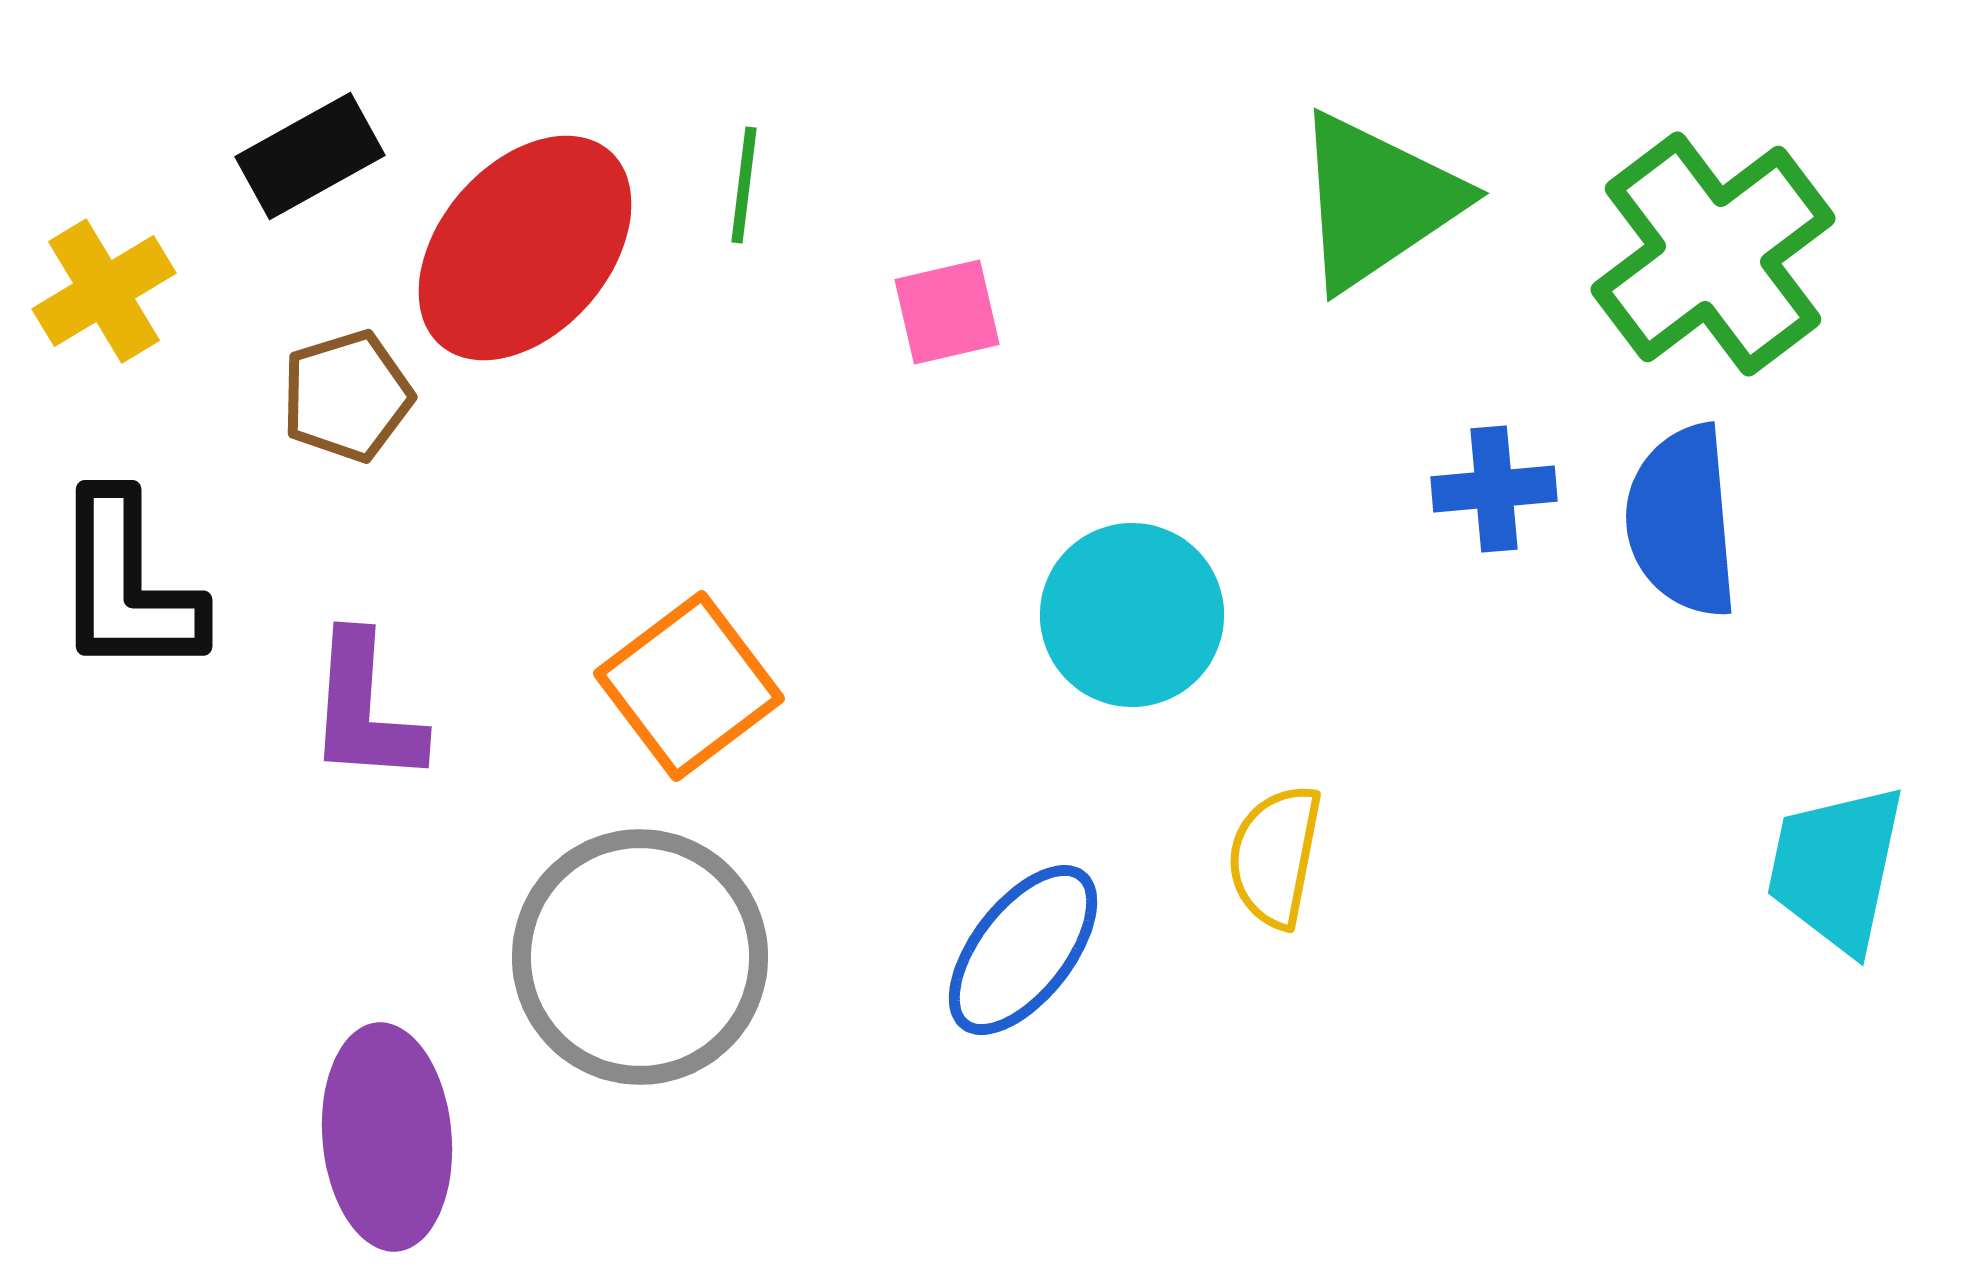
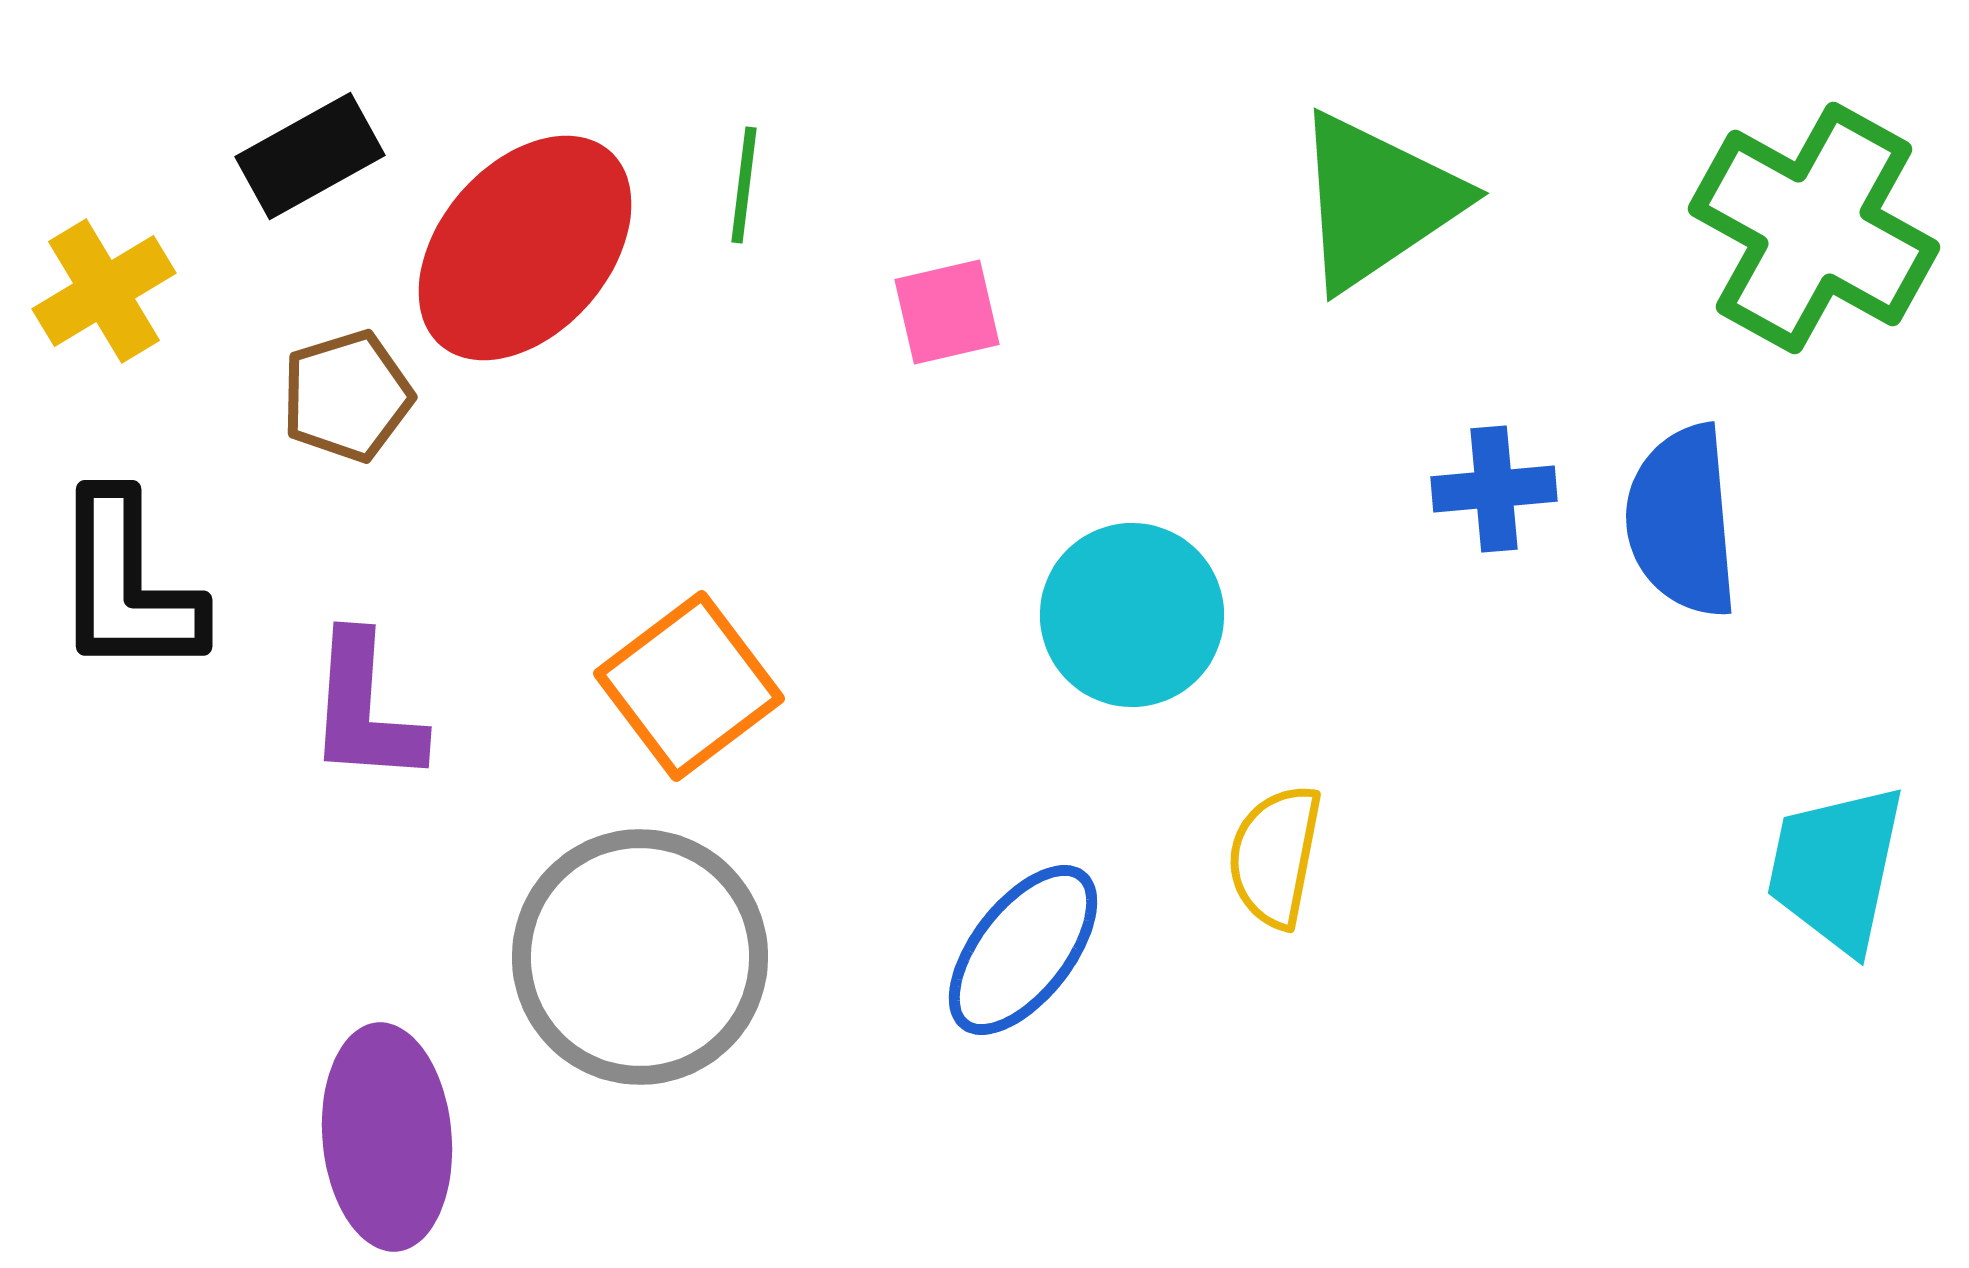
green cross: moved 101 px right, 26 px up; rotated 24 degrees counterclockwise
